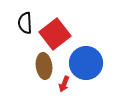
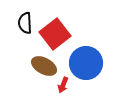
brown ellipse: rotated 55 degrees counterclockwise
red arrow: moved 1 px left, 1 px down
